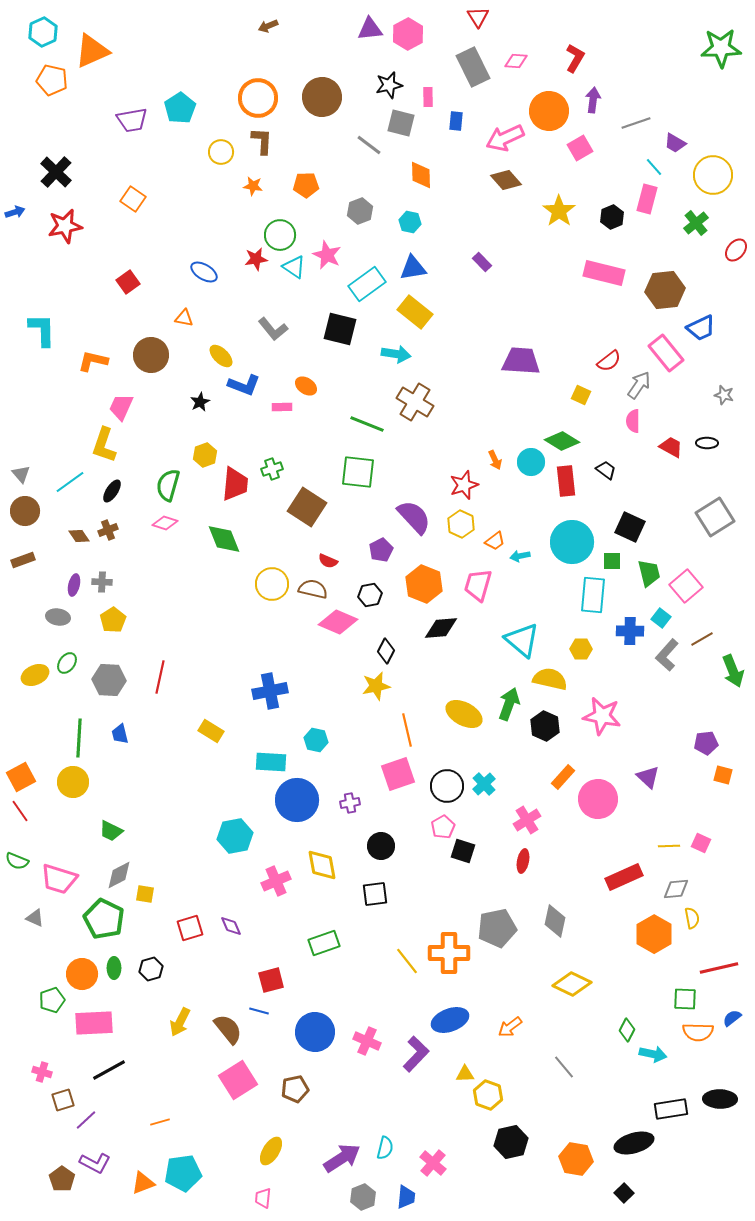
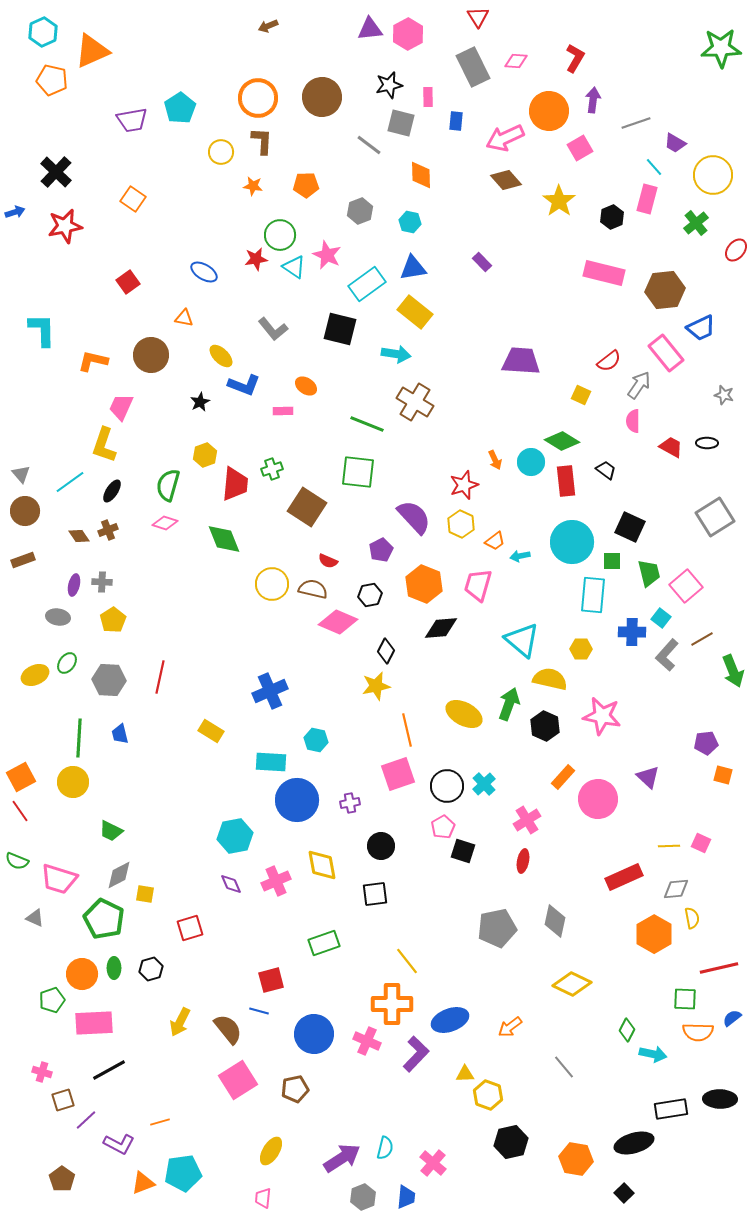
yellow star at (559, 211): moved 10 px up
pink rectangle at (282, 407): moved 1 px right, 4 px down
blue cross at (630, 631): moved 2 px right, 1 px down
blue cross at (270, 691): rotated 12 degrees counterclockwise
purple diamond at (231, 926): moved 42 px up
orange cross at (449, 953): moved 57 px left, 51 px down
blue circle at (315, 1032): moved 1 px left, 2 px down
purple L-shape at (95, 1163): moved 24 px right, 19 px up
